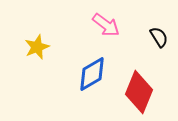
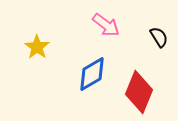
yellow star: rotated 15 degrees counterclockwise
